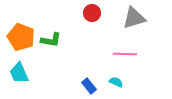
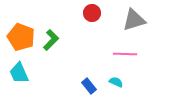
gray triangle: moved 2 px down
green L-shape: rotated 55 degrees counterclockwise
